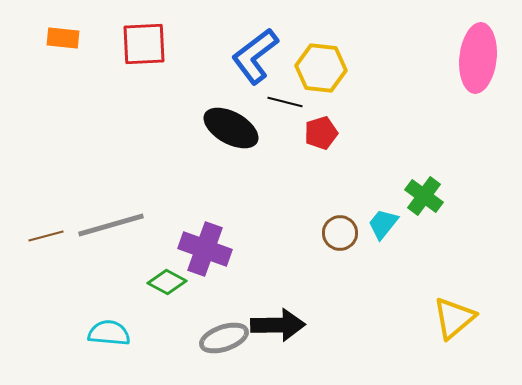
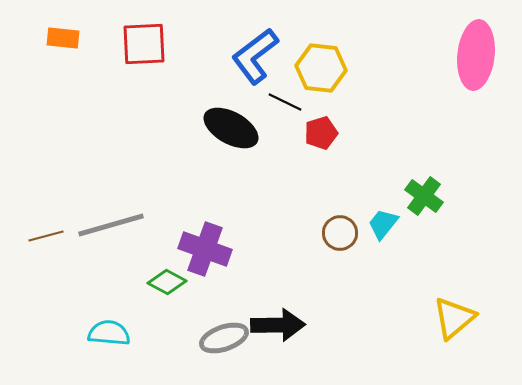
pink ellipse: moved 2 px left, 3 px up
black line: rotated 12 degrees clockwise
